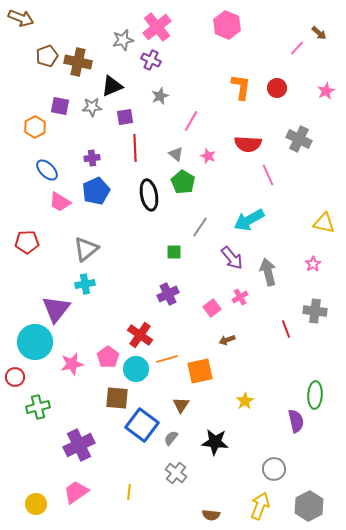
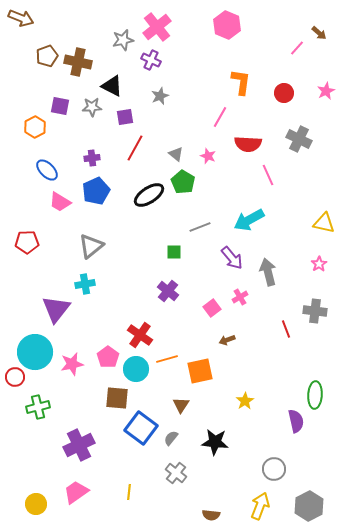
black triangle at (112, 86): rotated 50 degrees clockwise
orange L-shape at (241, 87): moved 5 px up
red circle at (277, 88): moved 7 px right, 5 px down
pink line at (191, 121): moved 29 px right, 4 px up
red line at (135, 148): rotated 32 degrees clockwise
black ellipse at (149, 195): rotated 68 degrees clockwise
gray line at (200, 227): rotated 35 degrees clockwise
gray triangle at (86, 249): moved 5 px right, 3 px up
pink star at (313, 264): moved 6 px right
purple cross at (168, 294): moved 3 px up; rotated 25 degrees counterclockwise
cyan circle at (35, 342): moved 10 px down
blue square at (142, 425): moved 1 px left, 3 px down
